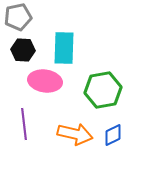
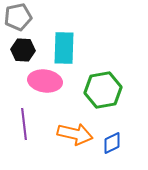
blue diamond: moved 1 px left, 8 px down
